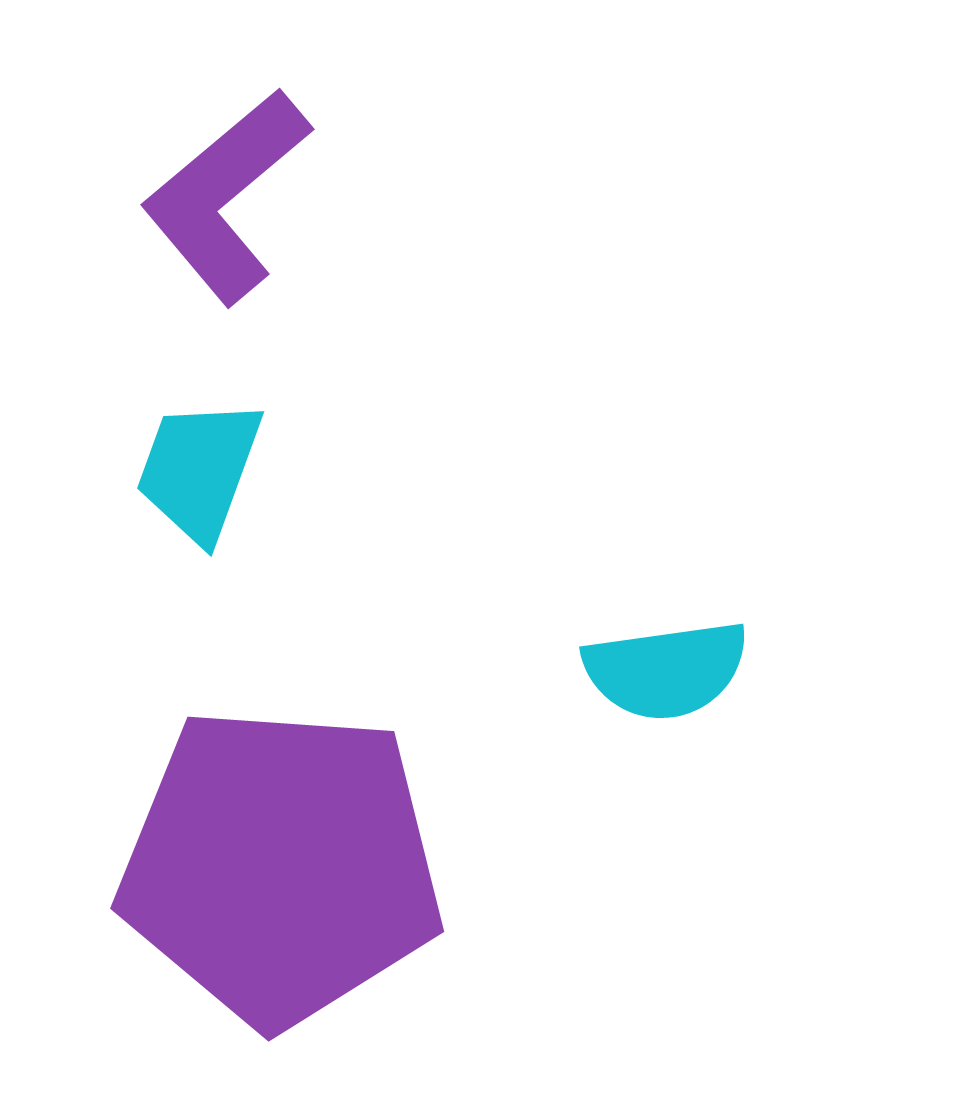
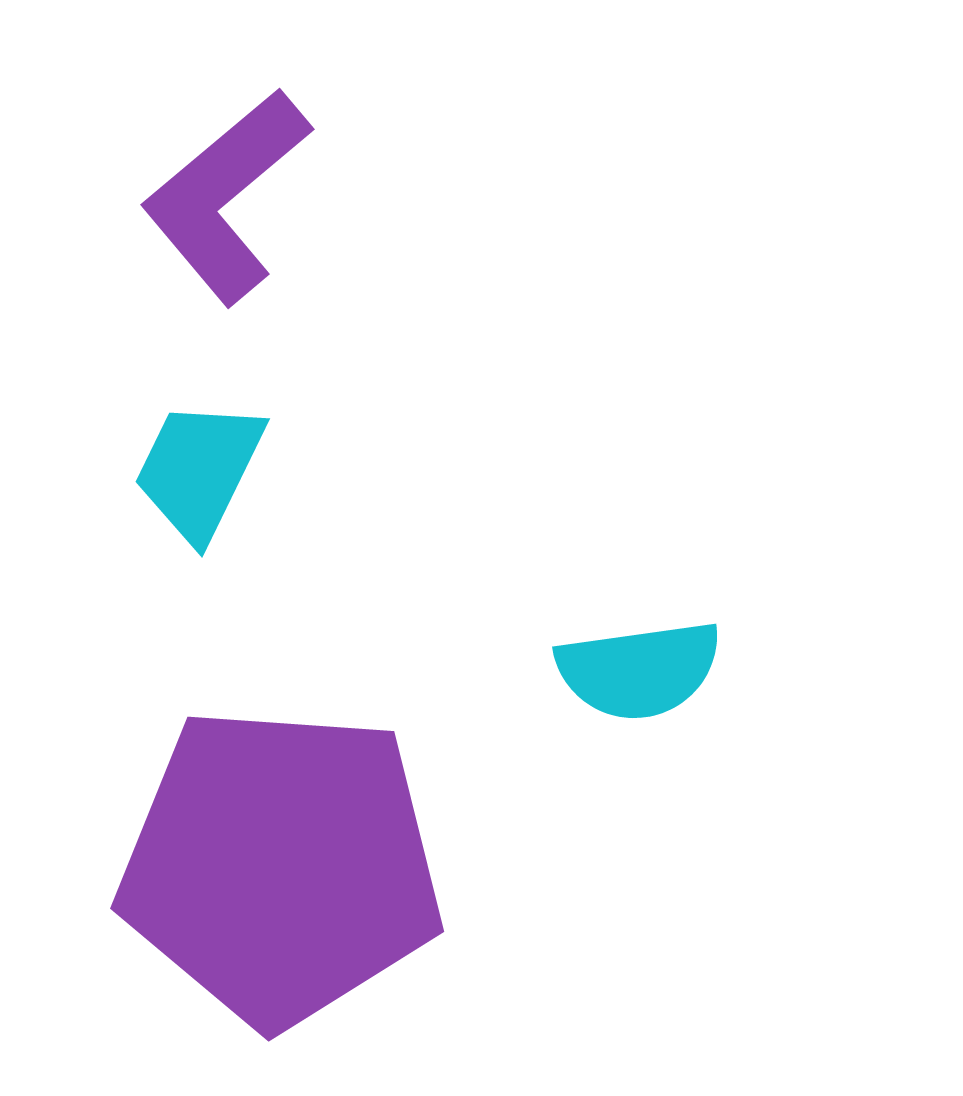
cyan trapezoid: rotated 6 degrees clockwise
cyan semicircle: moved 27 px left
